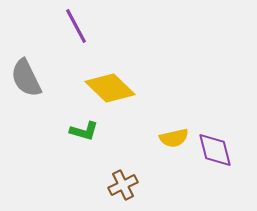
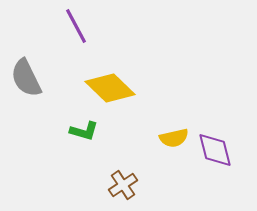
brown cross: rotated 8 degrees counterclockwise
